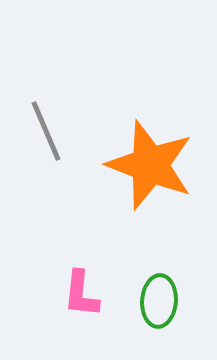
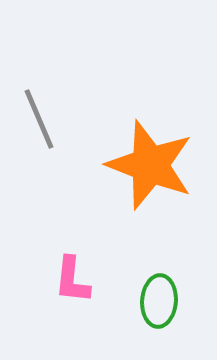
gray line: moved 7 px left, 12 px up
pink L-shape: moved 9 px left, 14 px up
